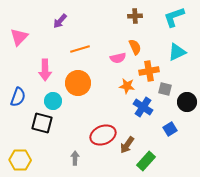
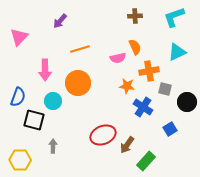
black square: moved 8 px left, 3 px up
gray arrow: moved 22 px left, 12 px up
